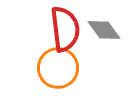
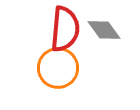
red semicircle: rotated 12 degrees clockwise
